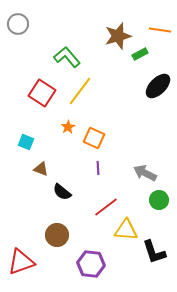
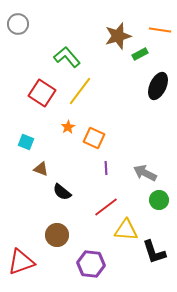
black ellipse: rotated 20 degrees counterclockwise
purple line: moved 8 px right
